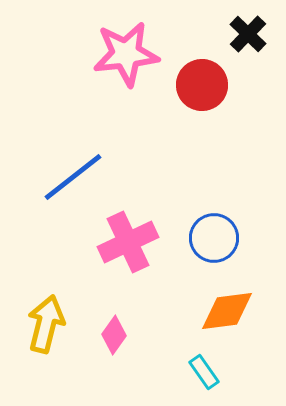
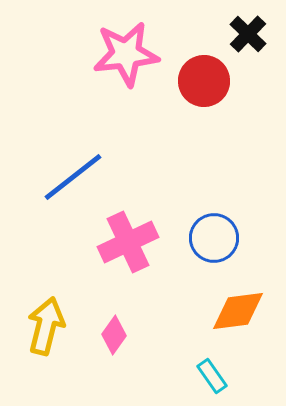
red circle: moved 2 px right, 4 px up
orange diamond: moved 11 px right
yellow arrow: moved 2 px down
cyan rectangle: moved 8 px right, 4 px down
